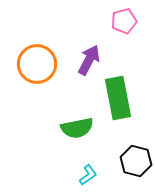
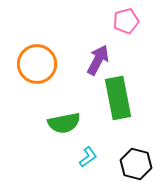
pink pentagon: moved 2 px right
purple arrow: moved 9 px right
green semicircle: moved 13 px left, 5 px up
black hexagon: moved 3 px down
cyan L-shape: moved 18 px up
